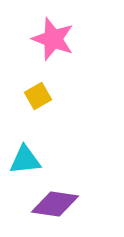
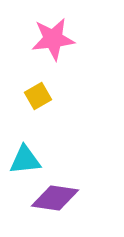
pink star: rotated 27 degrees counterclockwise
purple diamond: moved 6 px up
